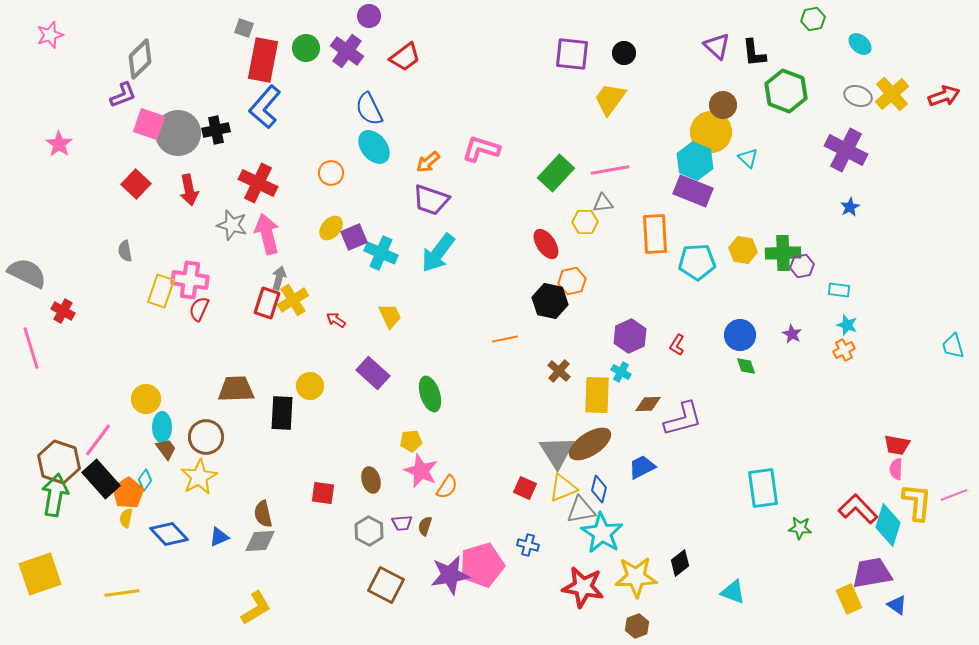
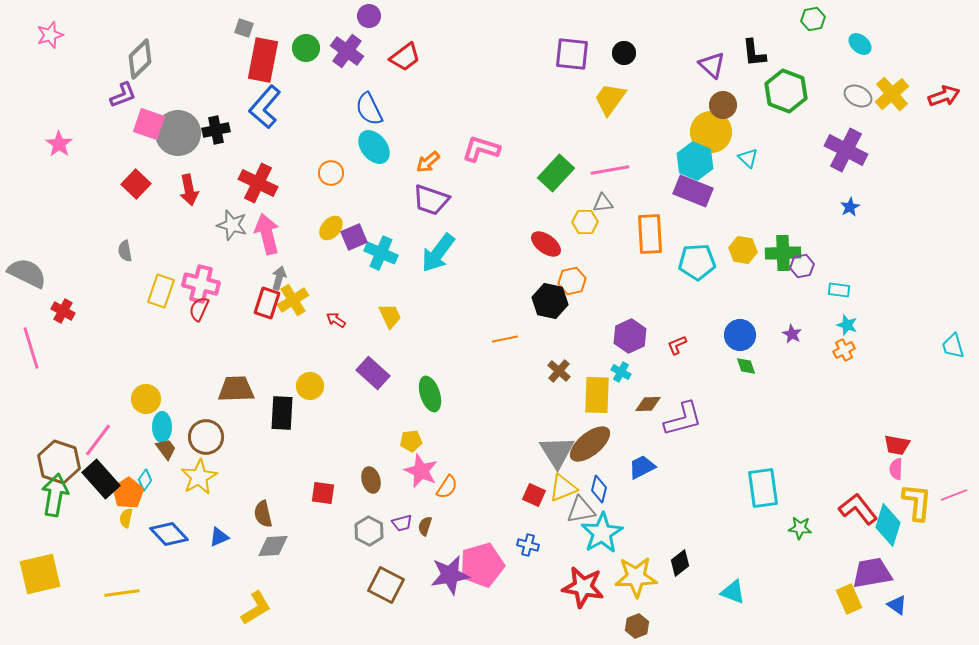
purple triangle at (717, 46): moved 5 px left, 19 px down
gray ellipse at (858, 96): rotated 8 degrees clockwise
orange rectangle at (655, 234): moved 5 px left
red ellipse at (546, 244): rotated 20 degrees counterclockwise
pink cross at (190, 280): moved 11 px right, 4 px down; rotated 6 degrees clockwise
red L-shape at (677, 345): rotated 35 degrees clockwise
brown ellipse at (590, 444): rotated 6 degrees counterclockwise
red square at (525, 488): moved 9 px right, 7 px down
red L-shape at (858, 509): rotated 6 degrees clockwise
purple trapezoid at (402, 523): rotated 10 degrees counterclockwise
cyan star at (602, 533): rotated 9 degrees clockwise
gray diamond at (260, 541): moved 13 px right, 5 px down
yellow square at (40, 574): rotated 6 degrees clockwise
